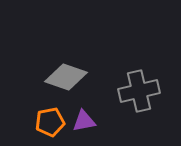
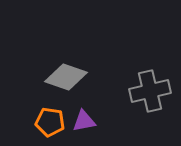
gray cross: moved 11 px right
orange pentagon: rotated 20 degrees clockwise
